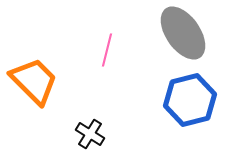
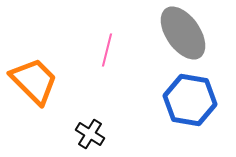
blue hexagon: rotated 24 degrees clockwise
